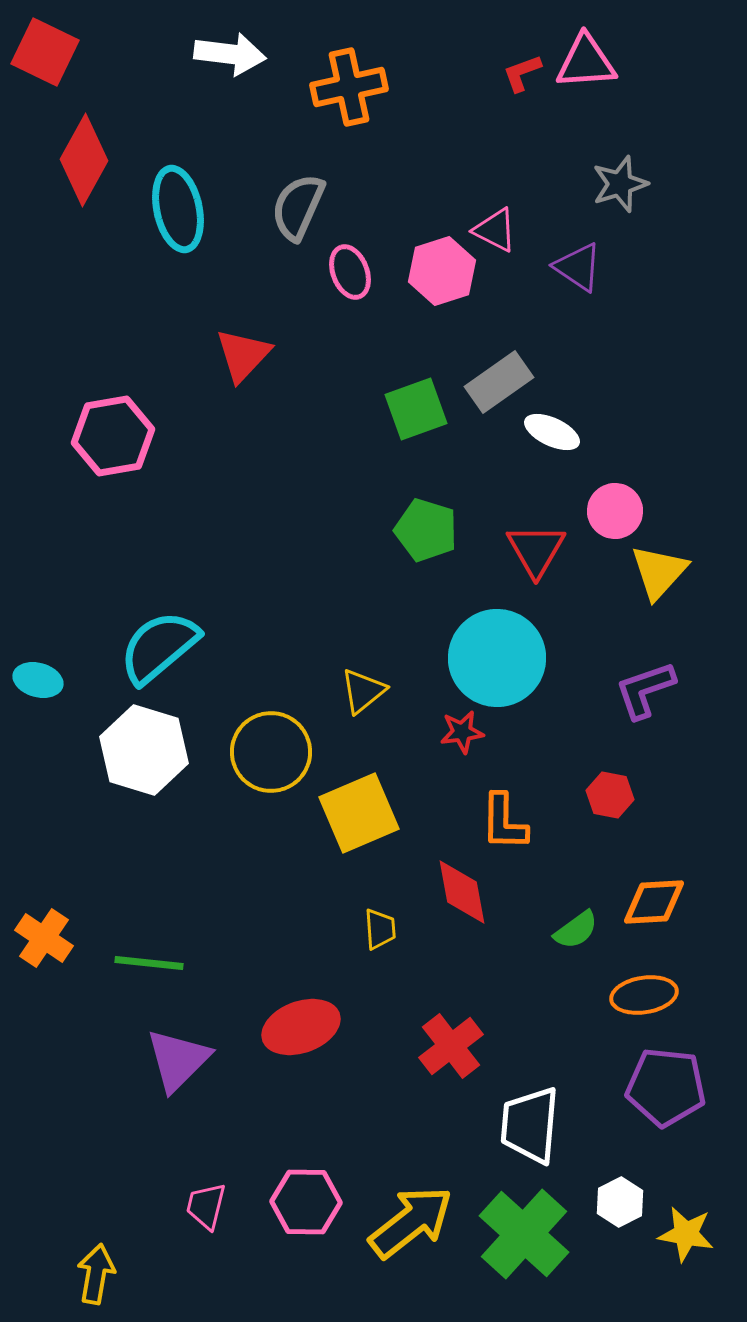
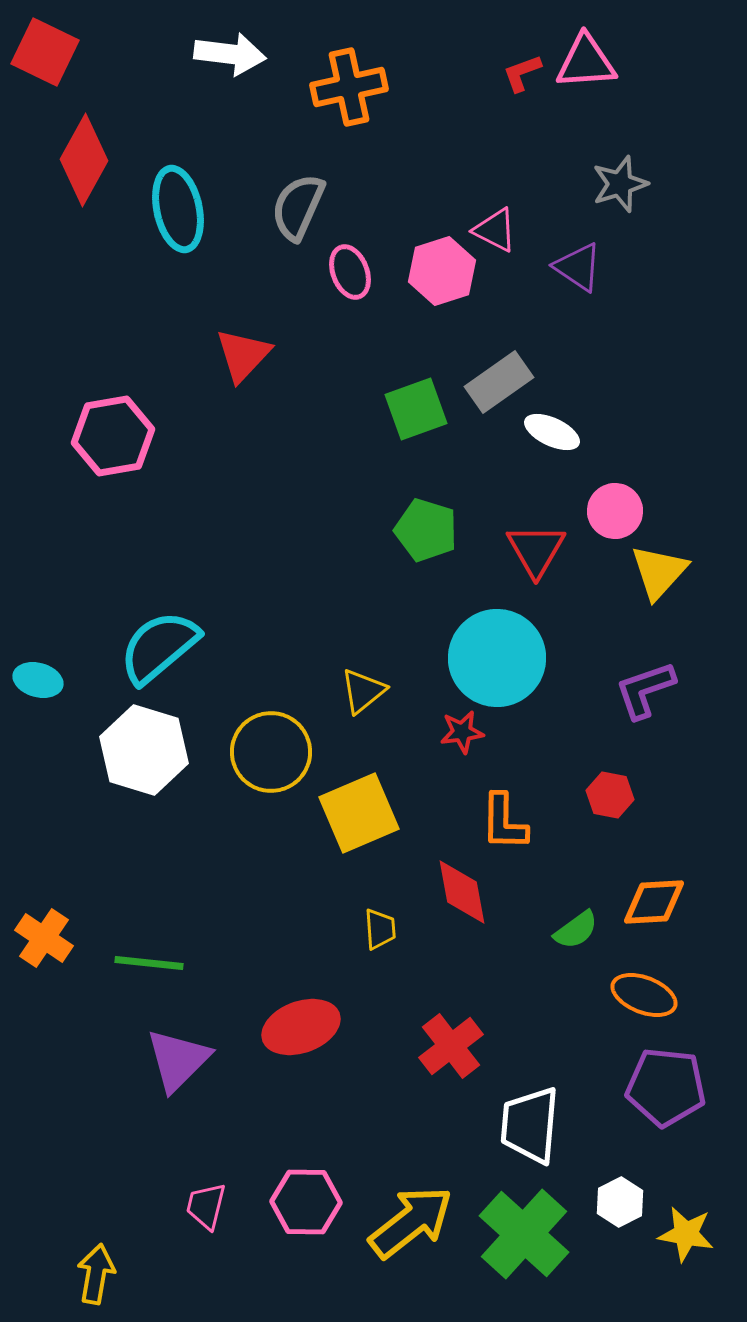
orange ellipse at (644, 995): rotated 30 degrees clockwise
